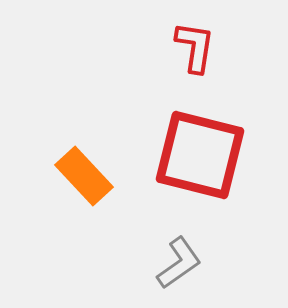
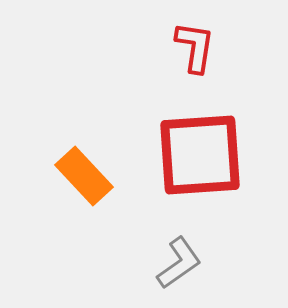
red square: rotated 18 degrees counterclockwise
